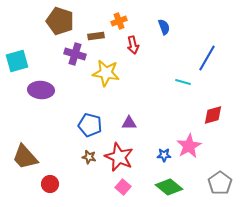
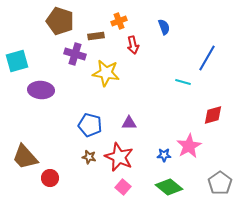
red circle: moved 6 px up
